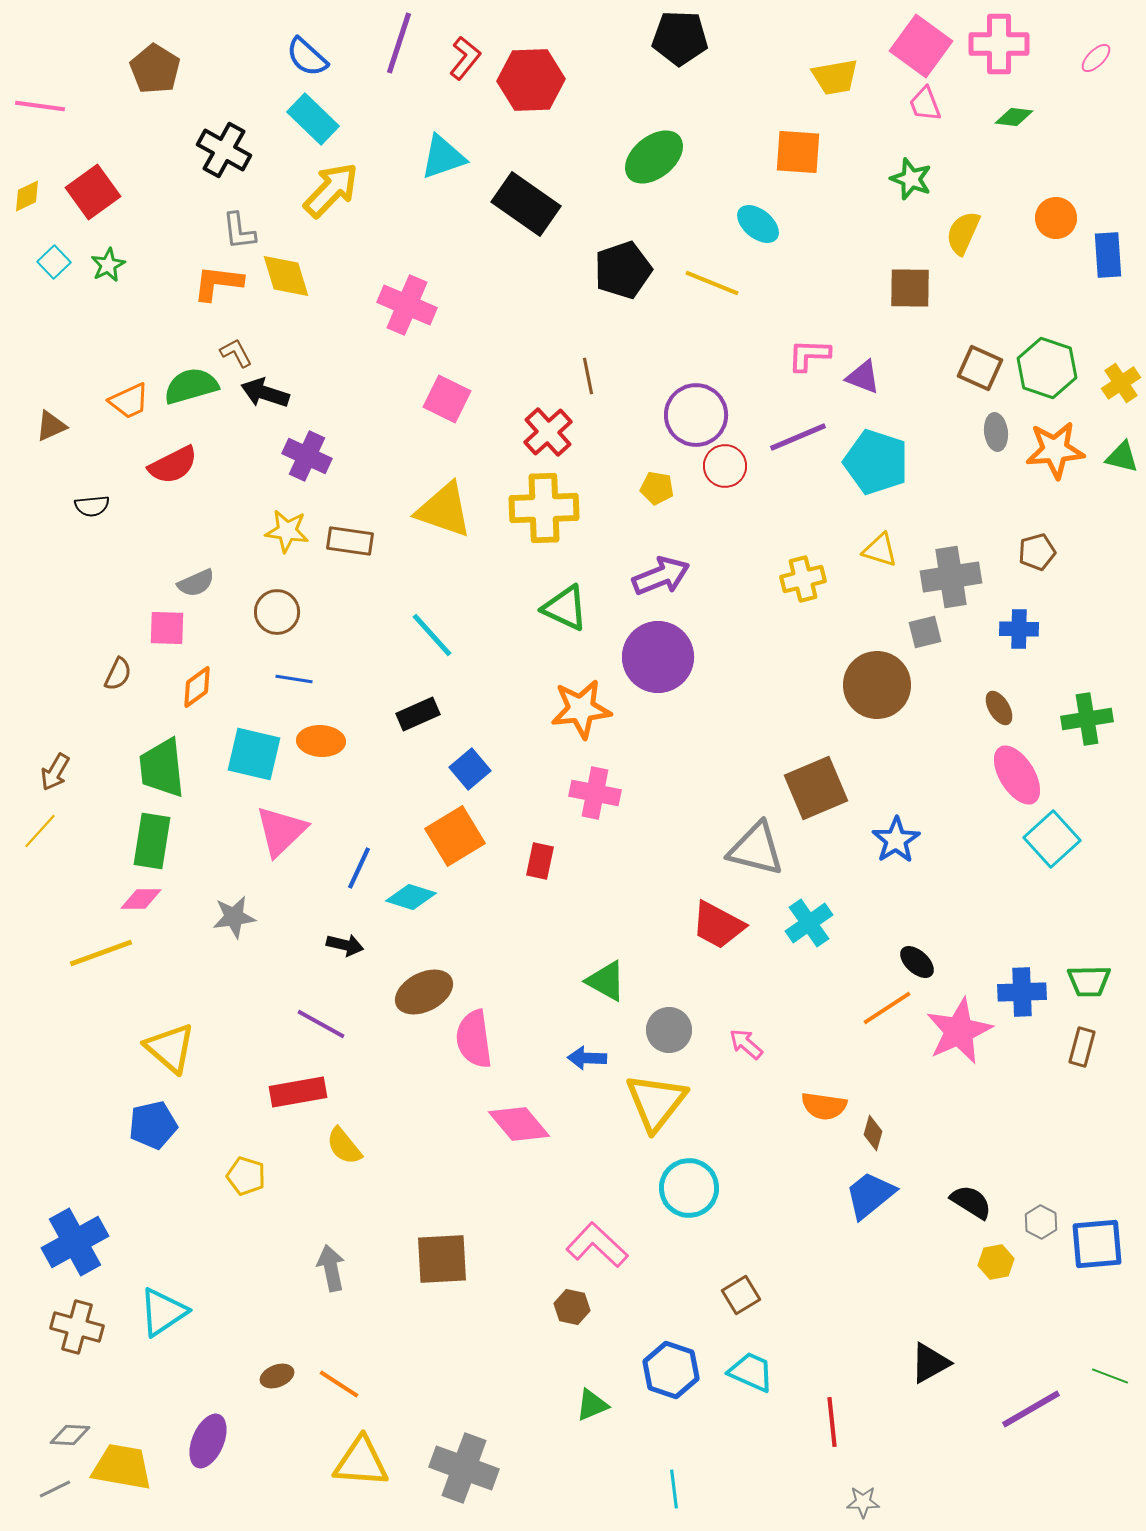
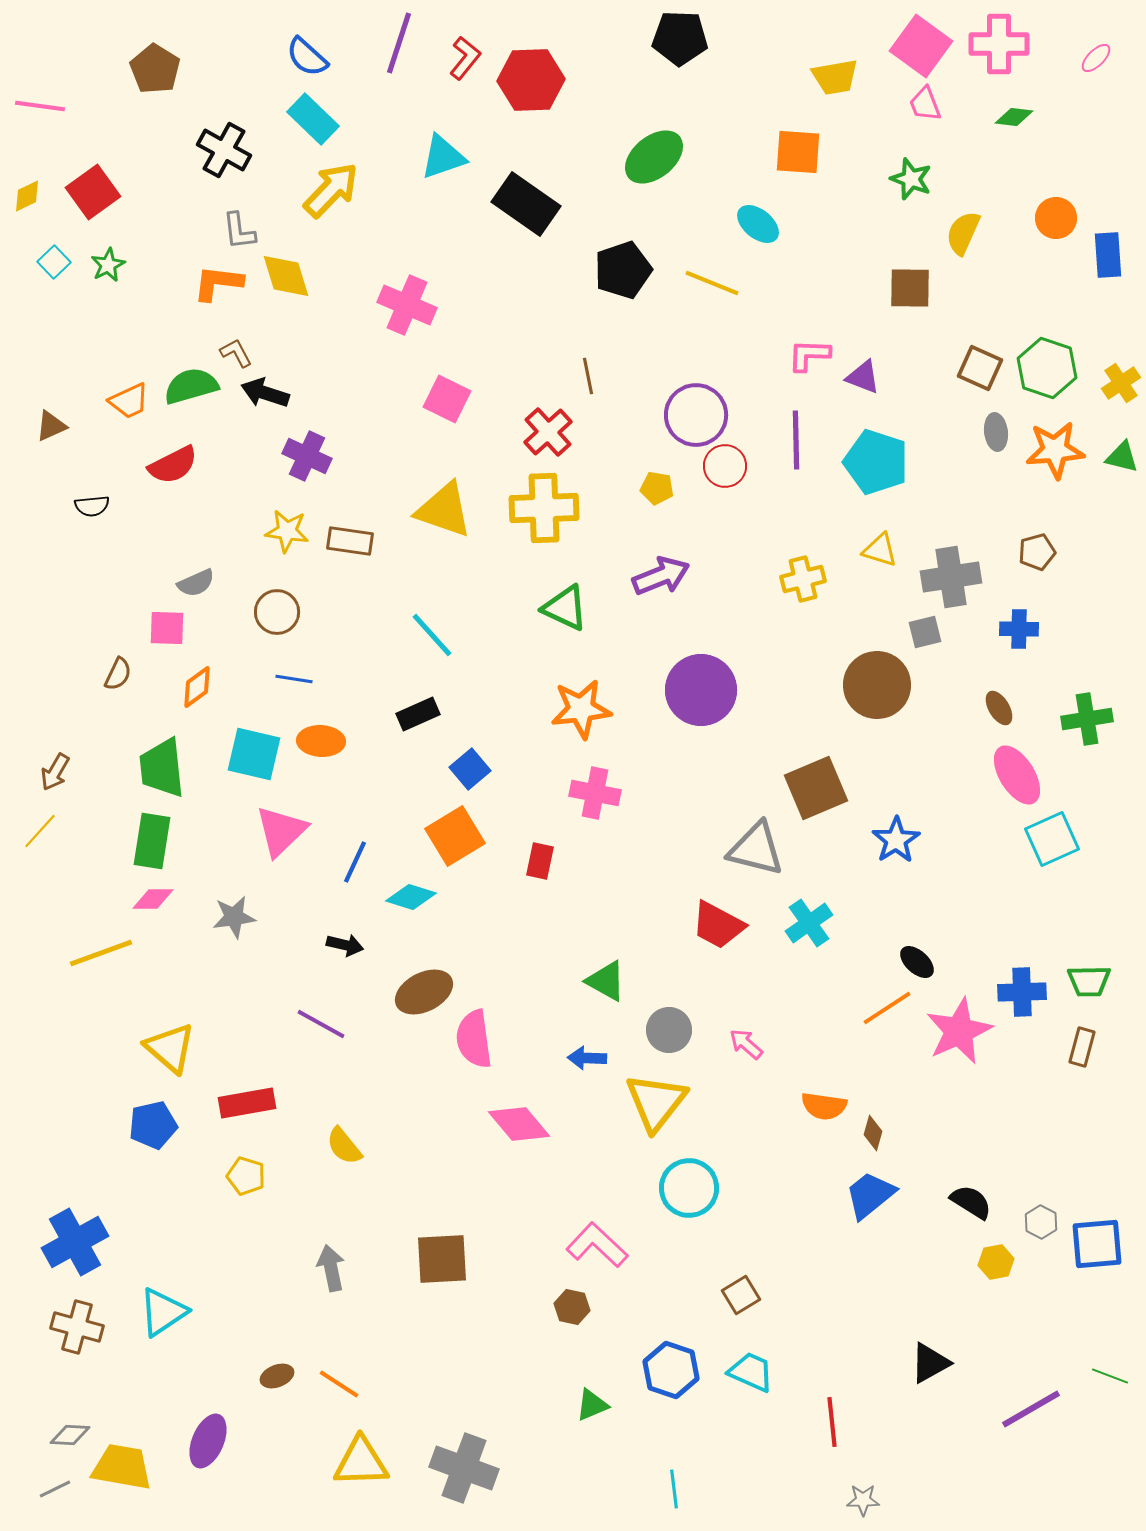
purple line at (798, 437): moved 2 px left, 3 px down; rotated 68 degrees counterclockwise
purple circle at (658, 657): moved 43 px right, 33 px down
cyan square at (1052, 839): rotated 18 degrees clockwise
blue line at (359, 868): moved 4 px left, 6 px up
pink diamond at (141, 899): moved 12 px right
red rectangle at (298, 1092): moved 51 px left, 11 px down
yellow triangle at (361, 1462): rotated 6 degrees counterclockwise
gray star at (863, 1502): moved 2 px up
